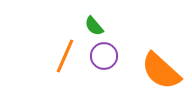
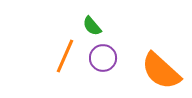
green semicircle: moved 2 px left
purple circle: moved 1 px left, 2 px down
